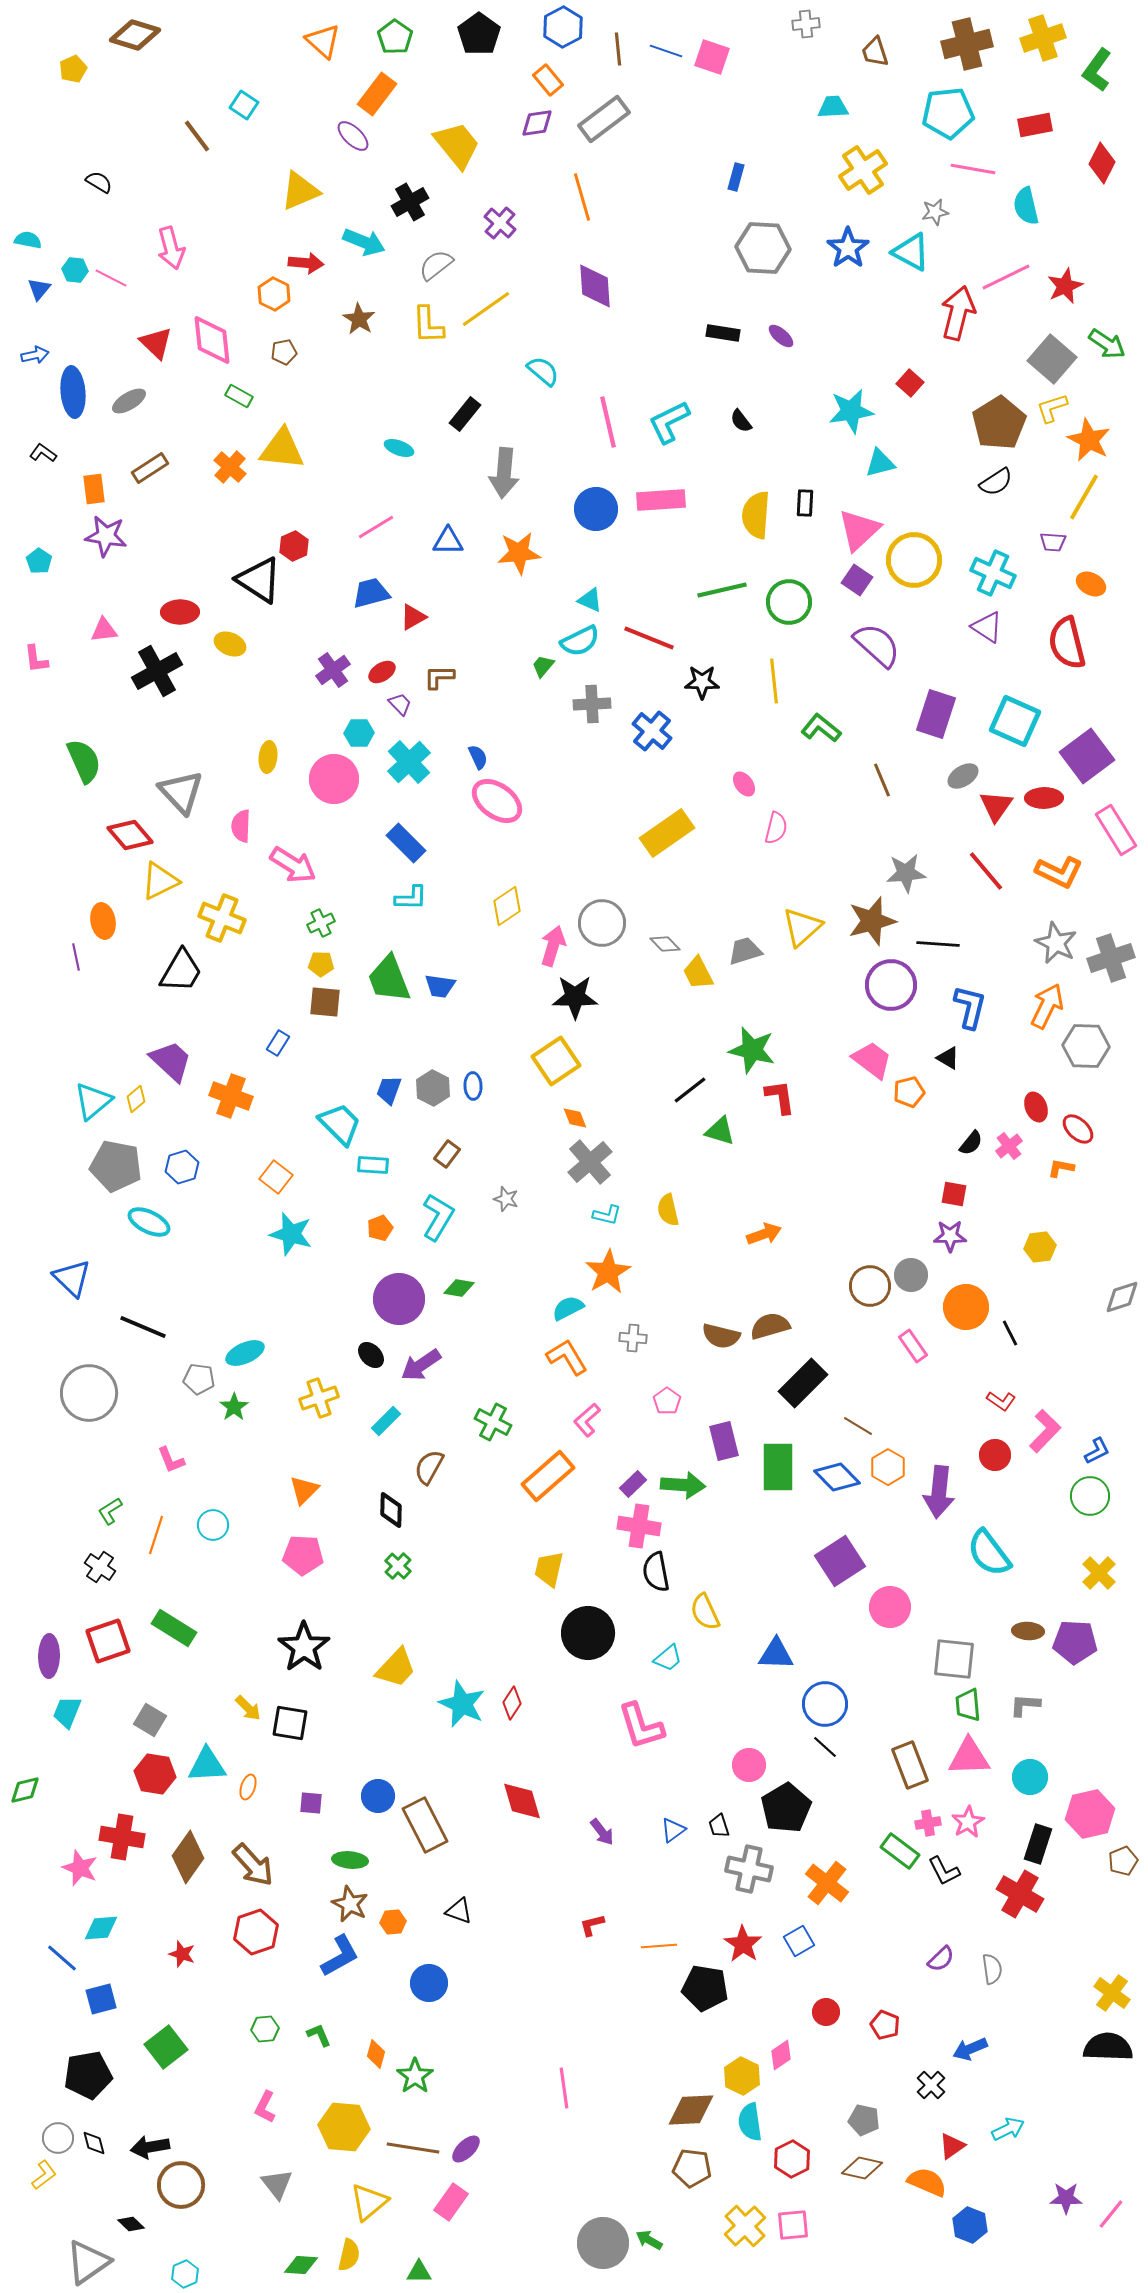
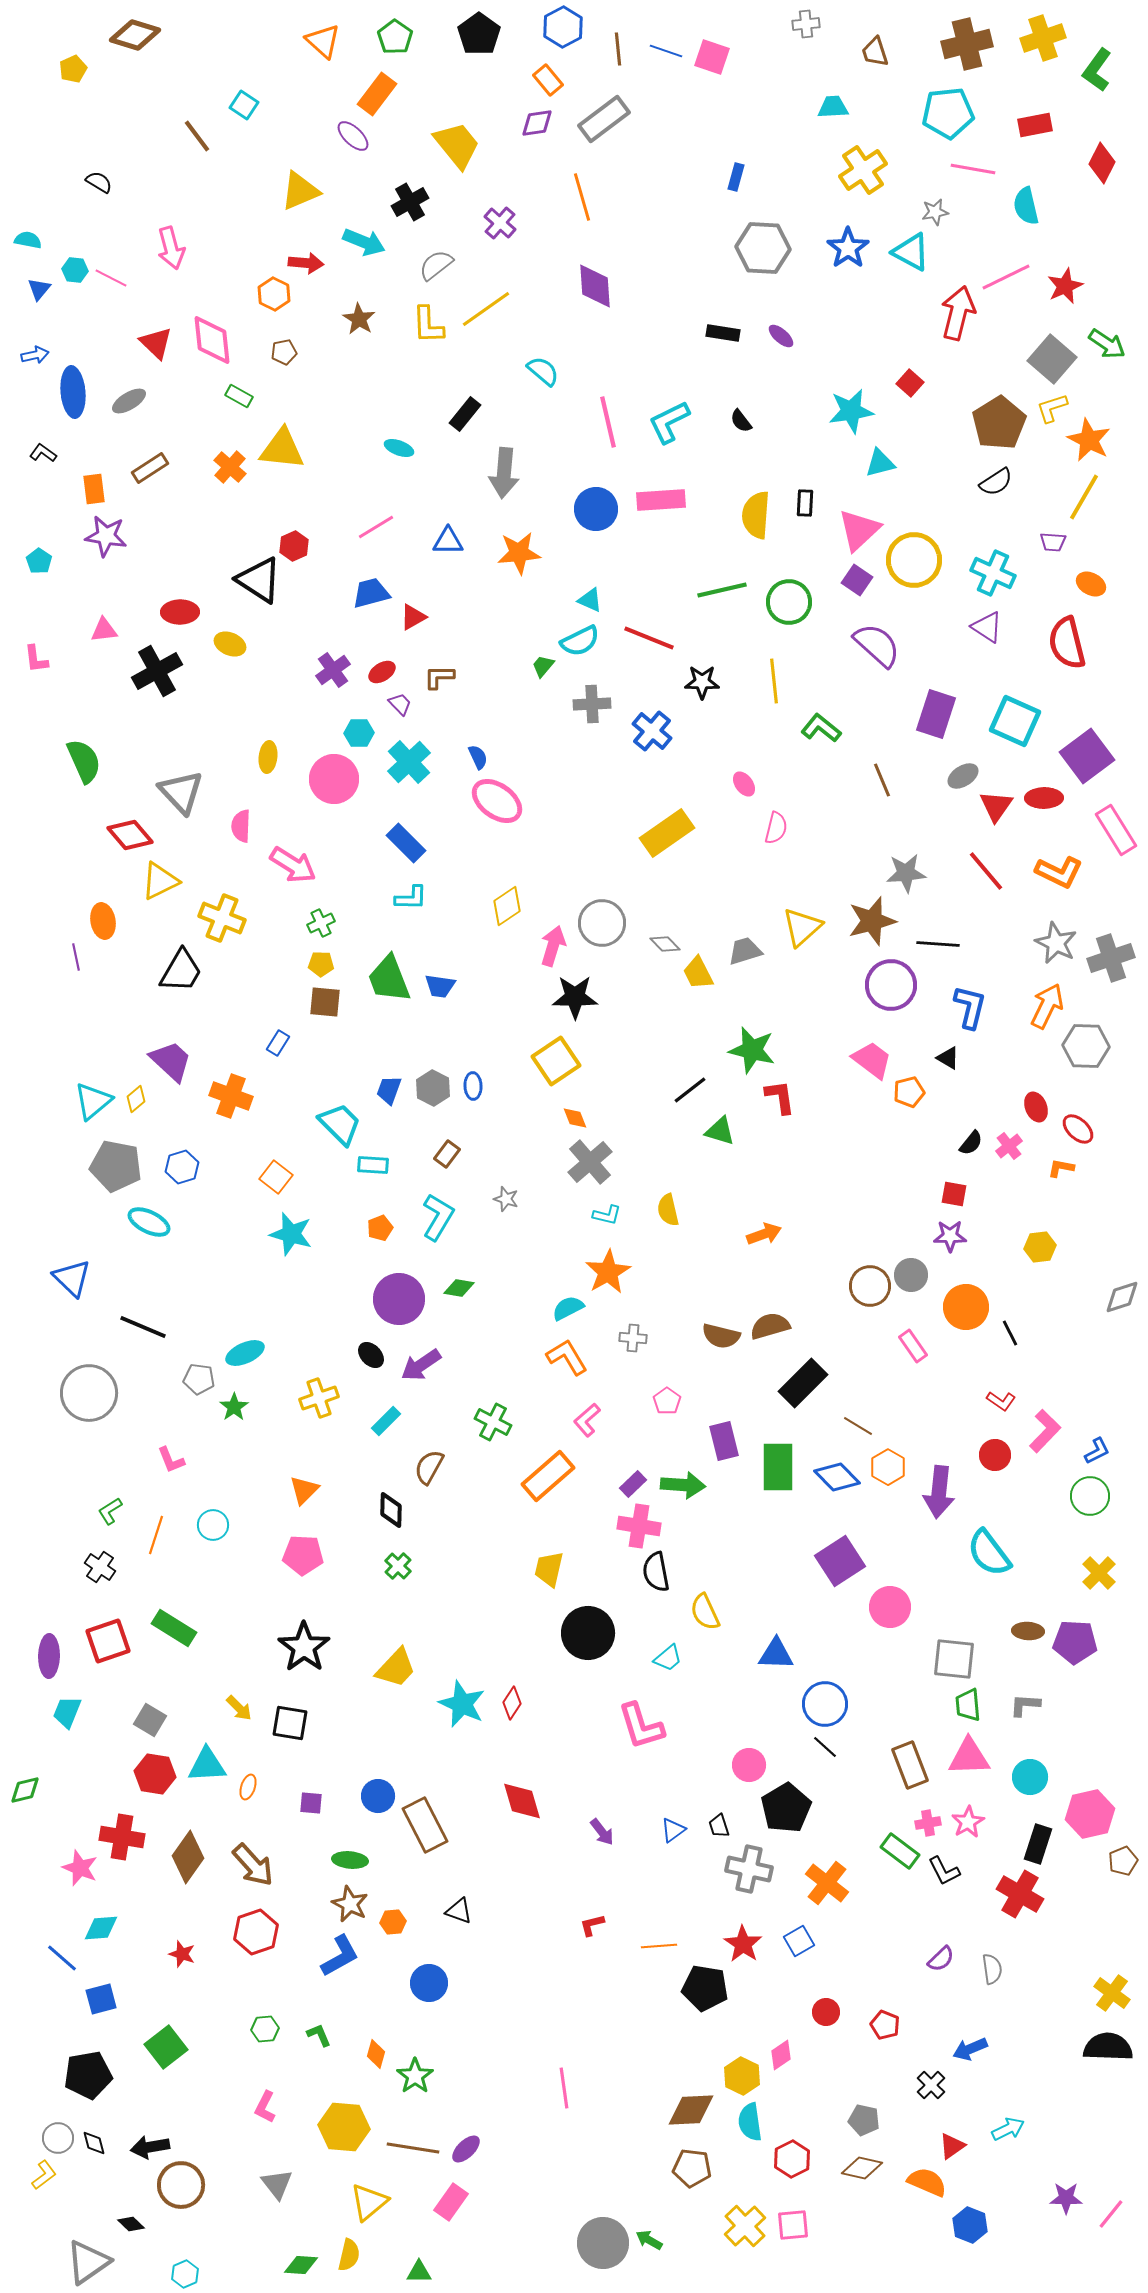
yellow arrow at (248, 1708): moved 9 px left
